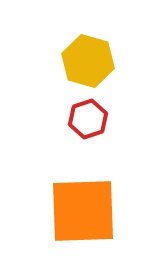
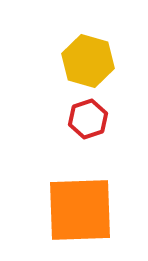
orange square: moved 3 px left, 1 px up
